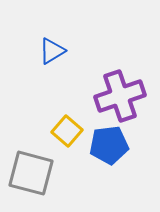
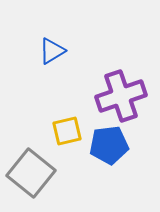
purple cross: moved 1 px right
yellow square: rotated 36 degrees clockwise
gray square: rotated 24 degrees clockwise
